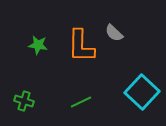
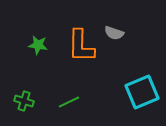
gray semicircle: rotated 24 degrees counterclockwise
cyan square: rotated 24 degrees clockwise
green line: moved 12 px left
